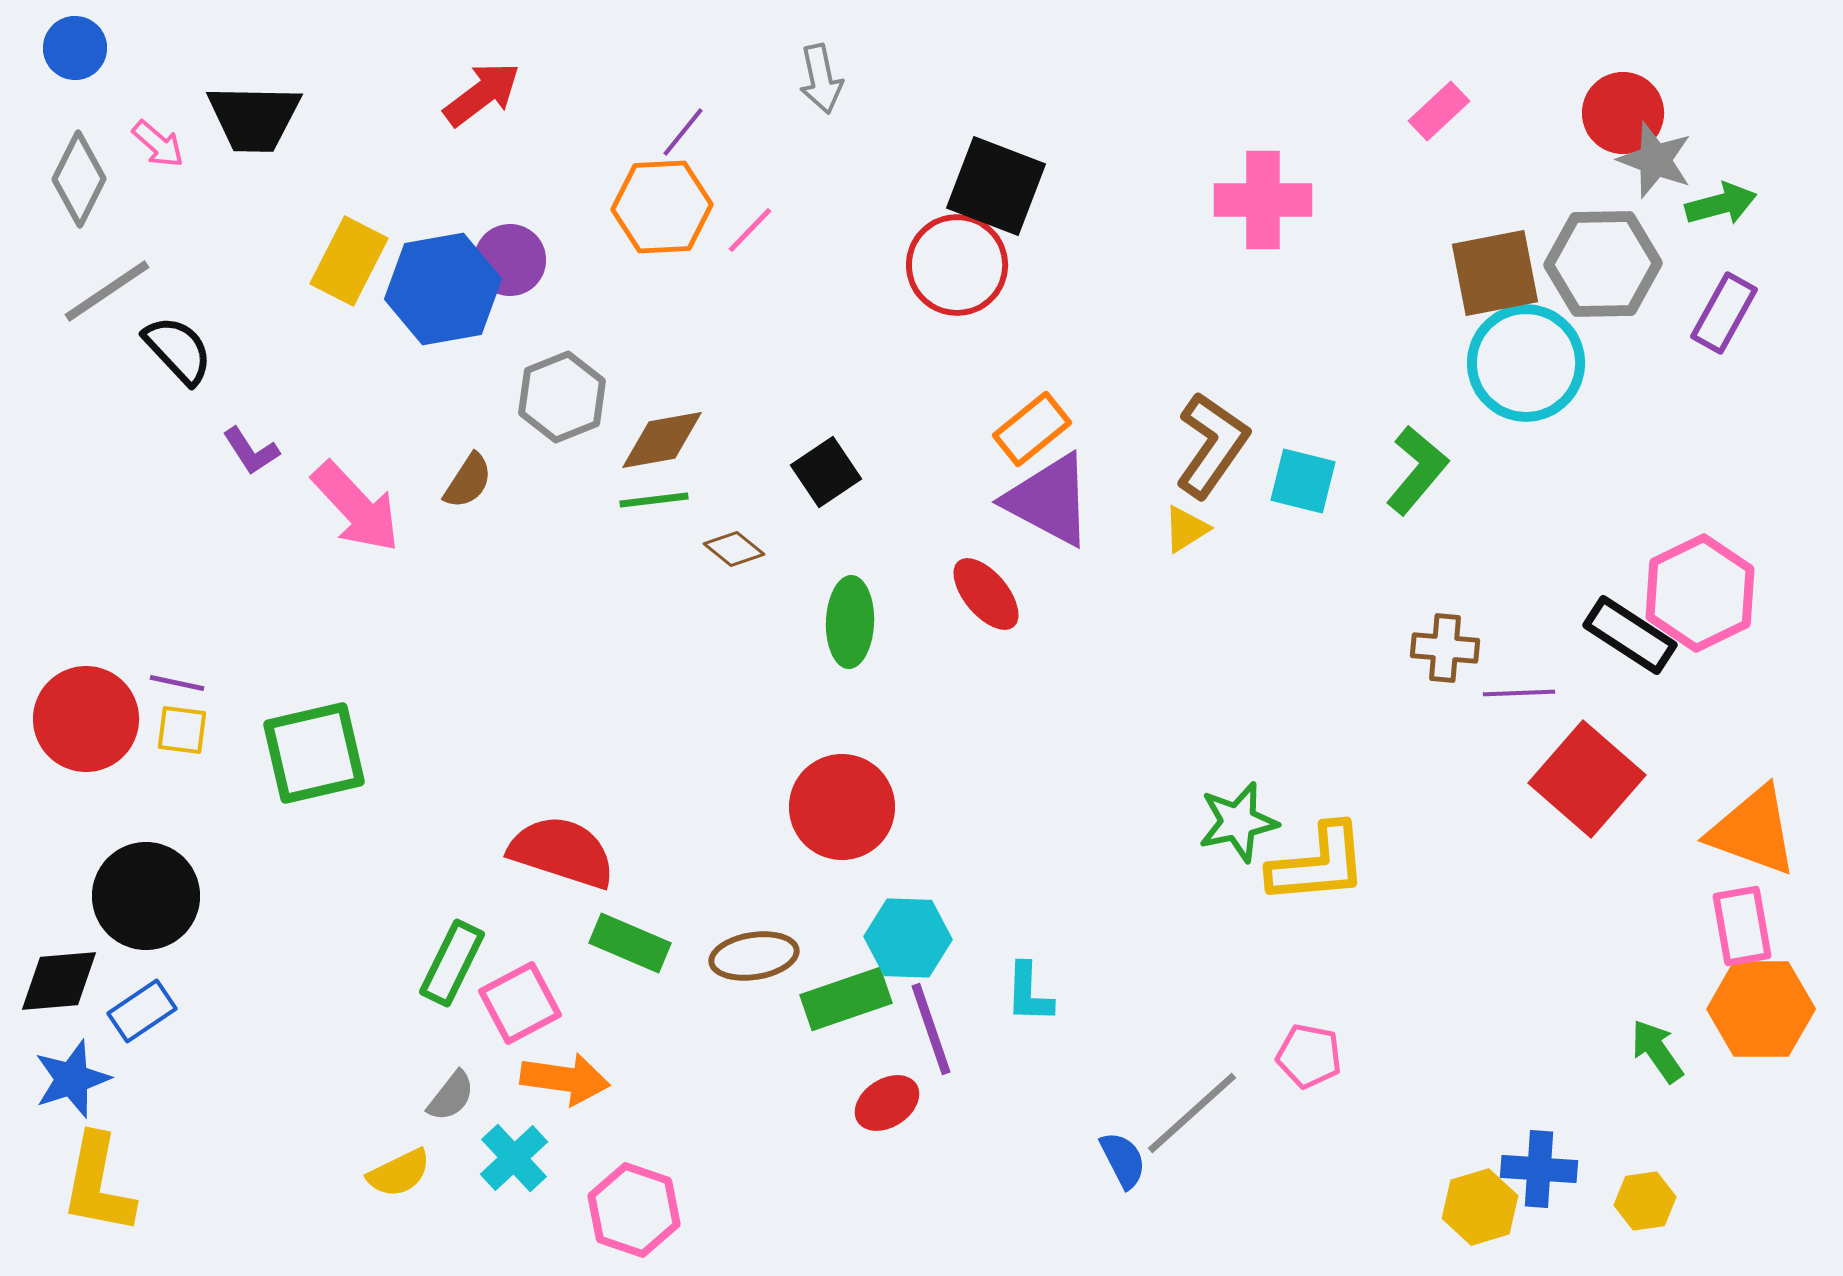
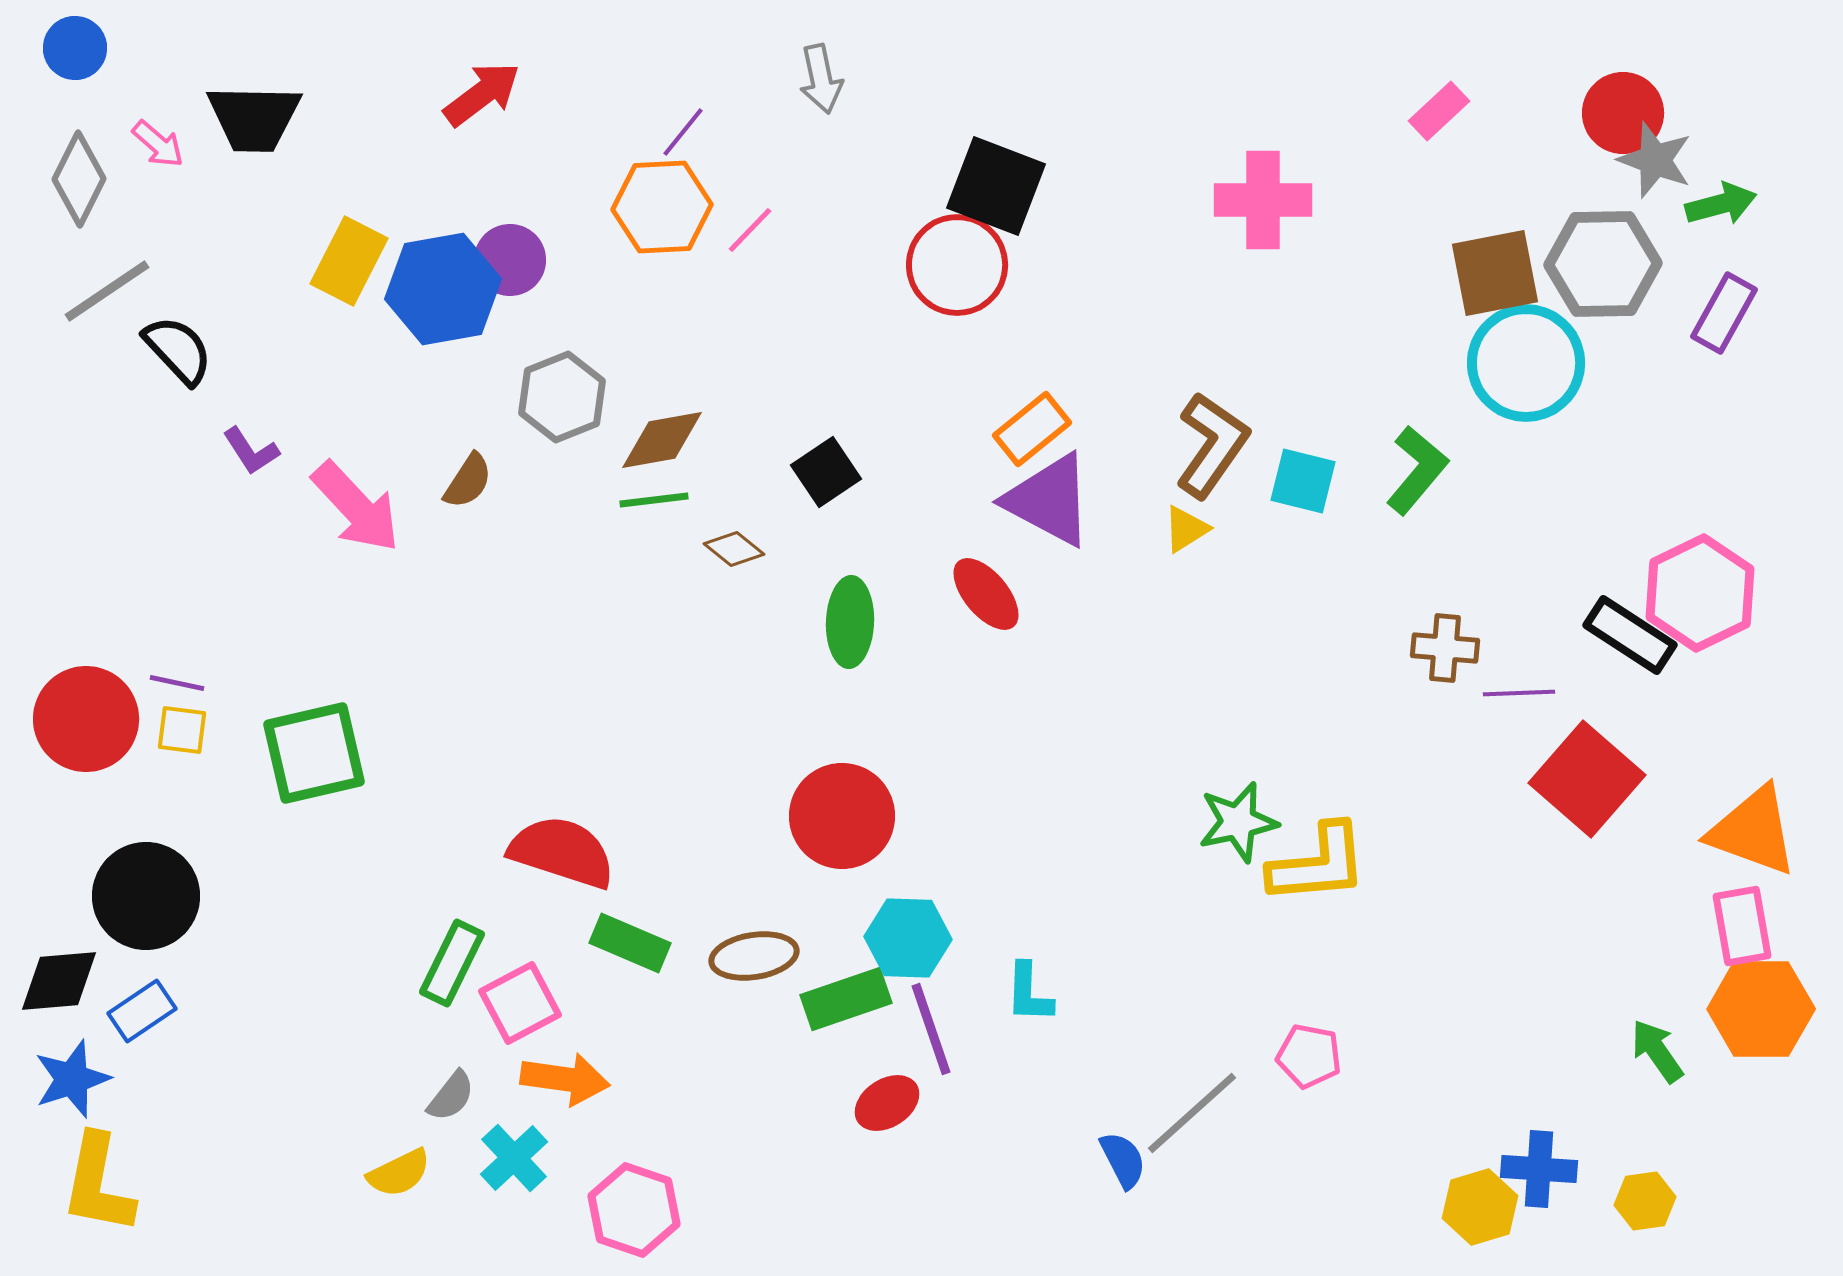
red circle at (842, 807): moved 9 px down
